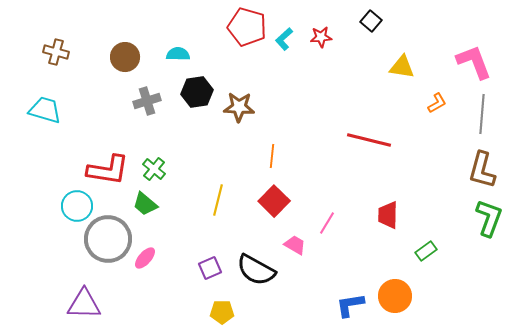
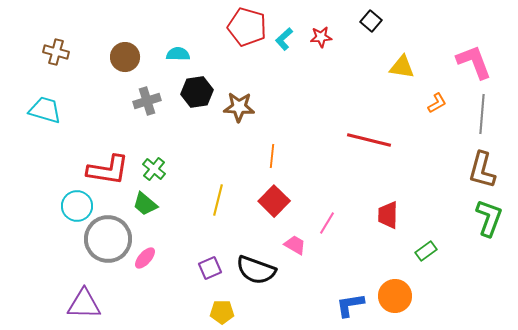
black semicircle: rotated 9 degrees counterclockwise
